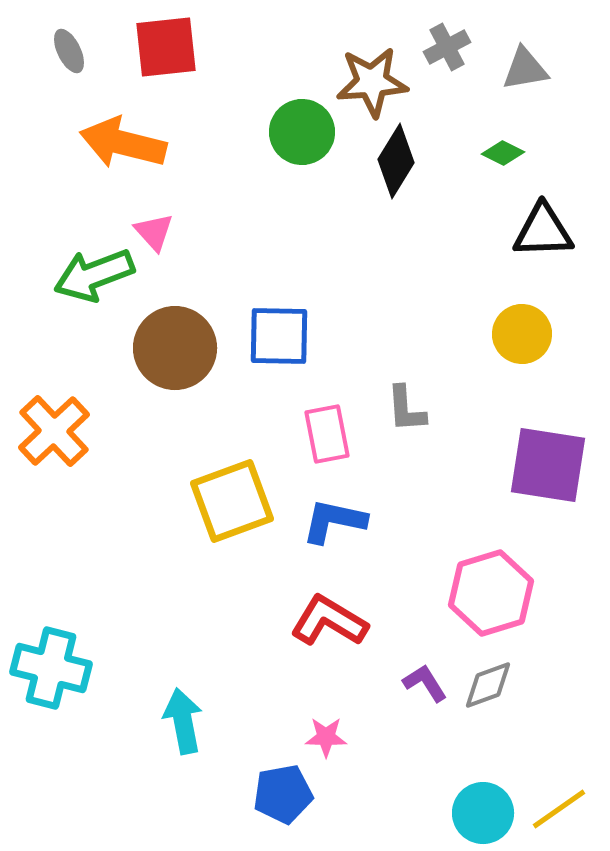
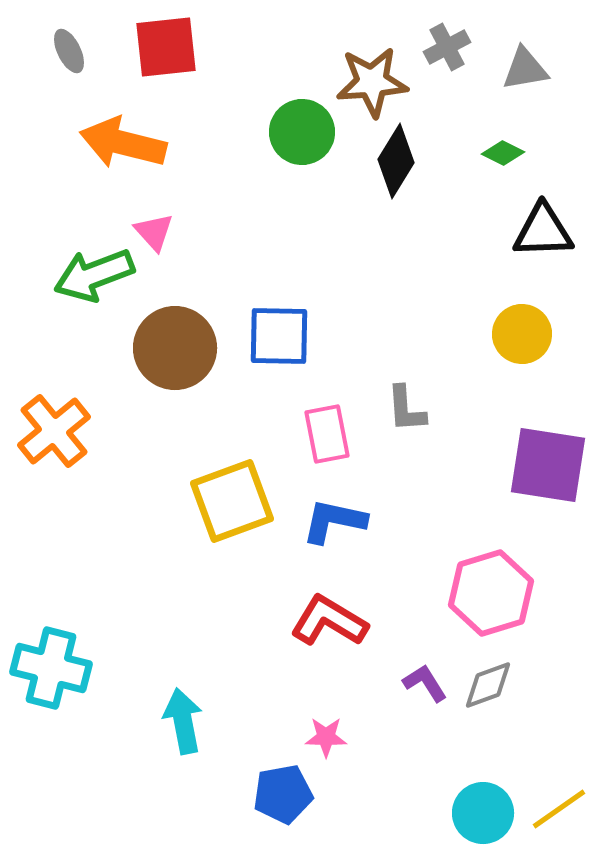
orange cross: rotated 4 degrees clockwise
